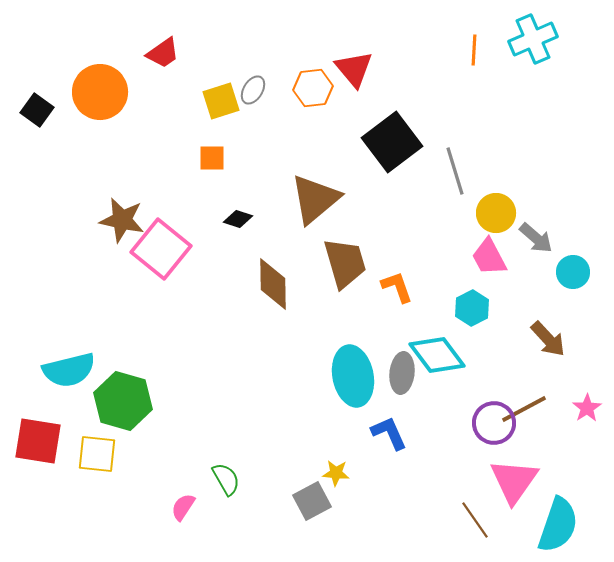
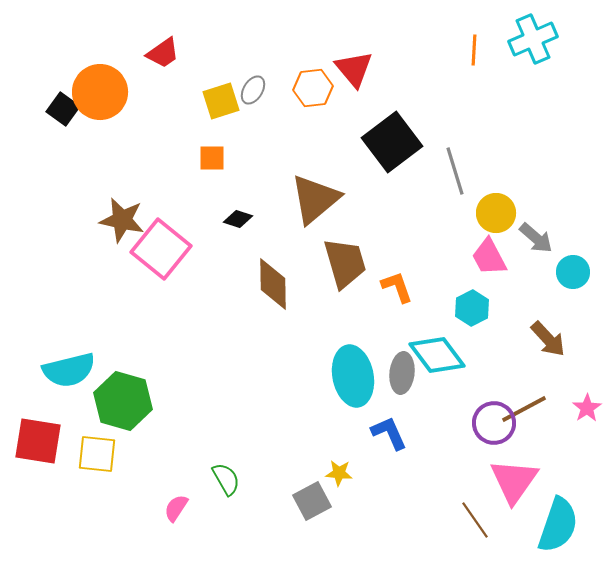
black square at (37, 110): moved 26 px right, 1 px up
yellow star at (336, 473): moved 3 px right
pink semicircle at (183, 507): moved 7 px left, 1 px down
